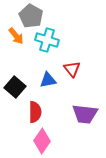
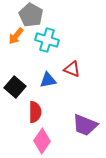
gray pentagon: moved 1 px up
orange arrow: rotated 78 degrees clockwise
red triangle: rotated 30 degrees counterclockwise
purple trapezoid: moved 11 px down; rotated 16 degrees clockwise
